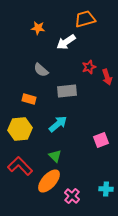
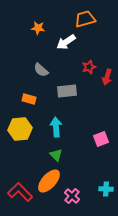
red arrow: rotated 35 degrees clockwise
cyan arrow: moved 2 px left, 3 px down; rotated 54 degrees counterclockwise
pink square: moved 1 px up
green triangle: moved 1 px right, 1 px up
red L-shape: moved 26 px down
